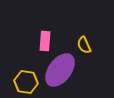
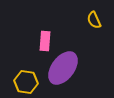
yellow semicircle: moved 10 px right, 25 px up
purple ellipse: moved 3 px right, 2 px up
